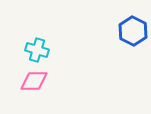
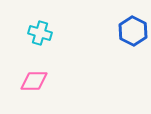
cyan cross: moved 3 px right, 17 px up
